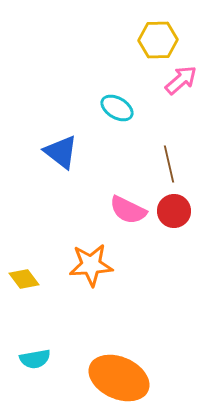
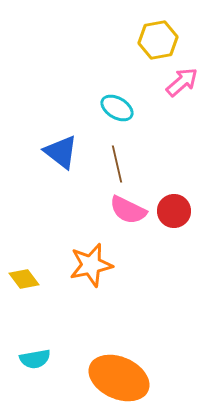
yellow hexagon: rotated 9 degrees counterclockwise
pink arrow: moved 1 px right, 2 px down
brown line: moved 52 px left
orange star: rotated 9 degrees counterclockwise
